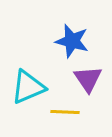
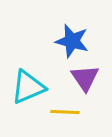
purple triangle: moved 3 px left, 1 px up
